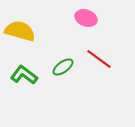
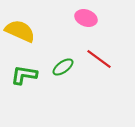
yellow semicircle: rotated 8 degrees clockwise
green L-shape: rotated 28 degrees counterclockwise
